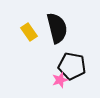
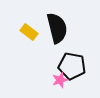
yellow rectangle: rotated 18 degrees counterclockwise
